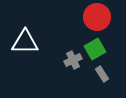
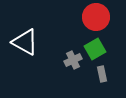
red circle: moved 1 px left
white triangle: rotated 28 degrees clockwise
gray rectangle: rotated 21 degrees clockwise
